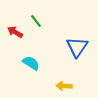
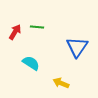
green line: moved 1 px right, 6 px down; rotated 48 degrees counterclockwise
red arrow: rotated 91 degrees clockwise
yellow arrow: moved 3 px left, 3 px up; rotated 21 degrees clockwise
